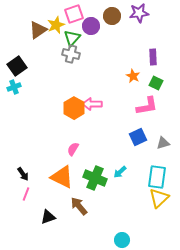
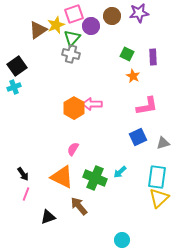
green square: moved 29 px left, 29 px up
